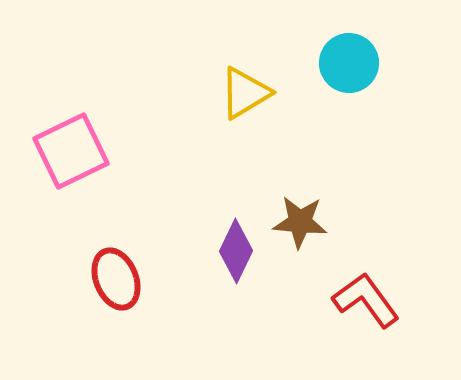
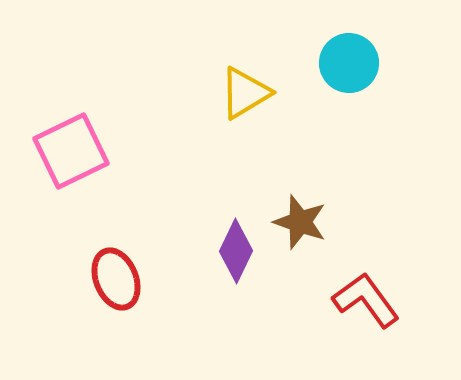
brown star: rotated 14 degrees clockwise
